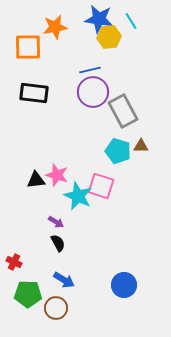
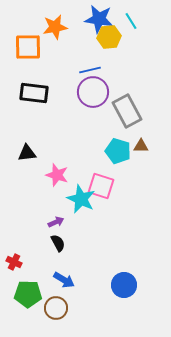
gray rectangle: moved 4 px right
black triangle: moved 9 px left, 27 px up
cyan star: moved 3 px right, 3 px down
purple arrow: rotated 56 degrees counterclockwise
